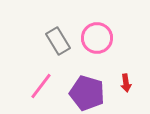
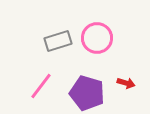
gray rectangle: rotated 76 degrees counterclockwise
red arrow: rotated 66 degrees counterclockwise
